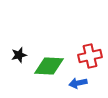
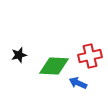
green diamond: moved 5 px right
blue arrow: rotated 36 degrees clockwise
